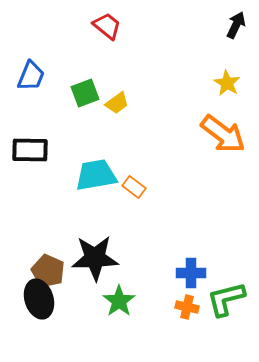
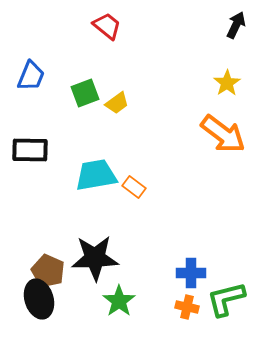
yellow star: rotated 8 degrees clockwise
